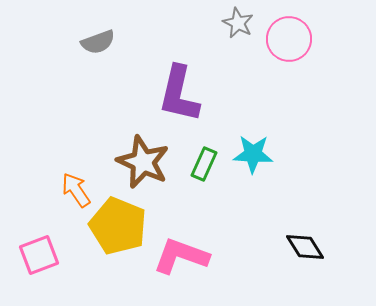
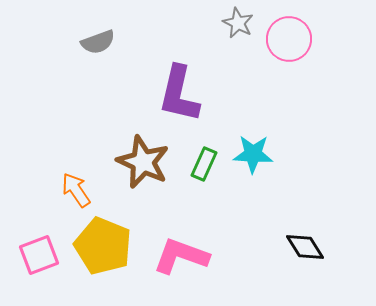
yellow pentagon: moved 15 px left, 20 px down
